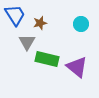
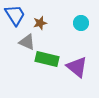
cyan circle: moved 1 px up
gray triangle: rotated 36 degrees counterclockwise
